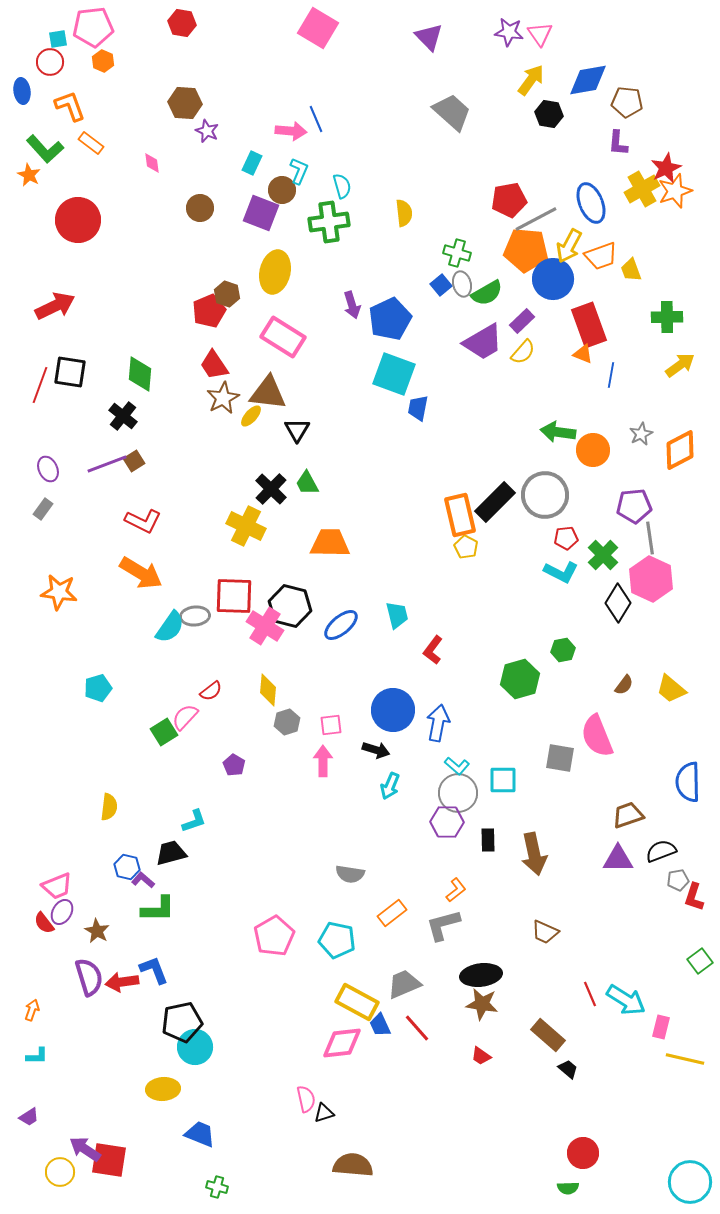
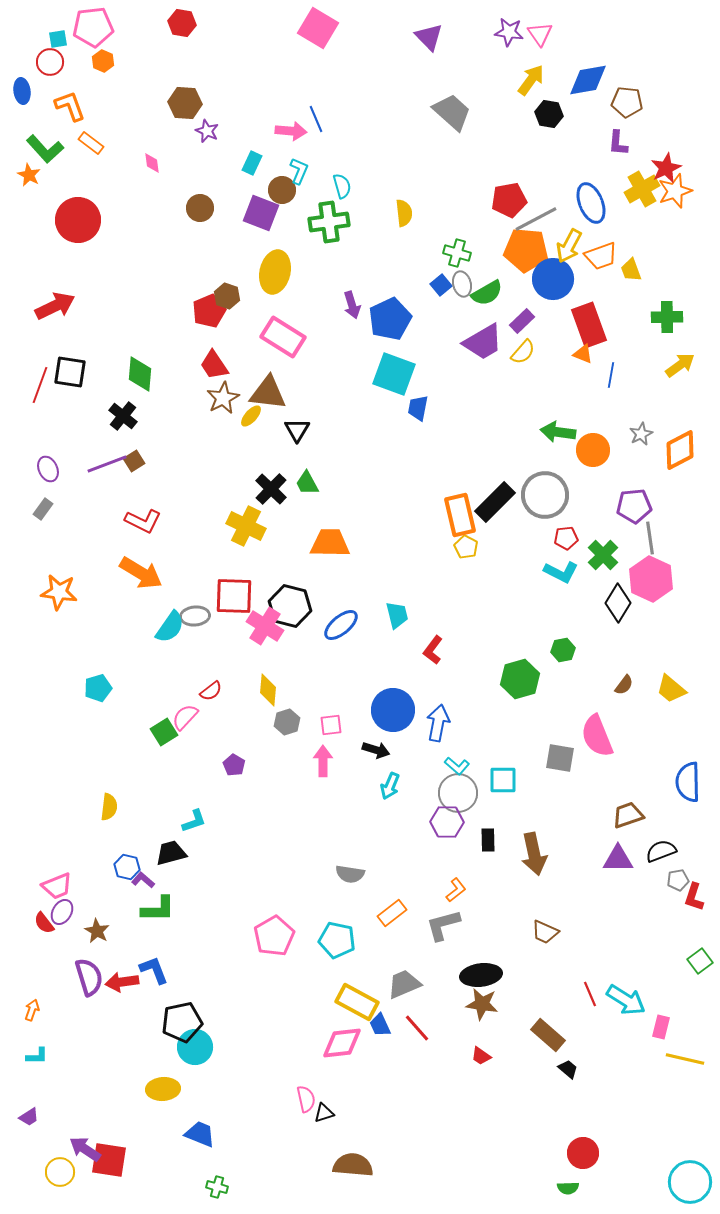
brown hexagon at (227, 294): moved 2 px down
